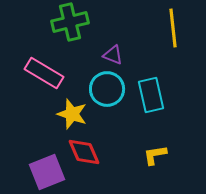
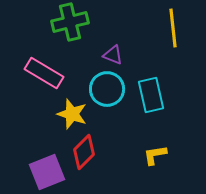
red diamond: rotated 68 degrees clockwise
